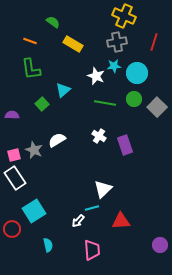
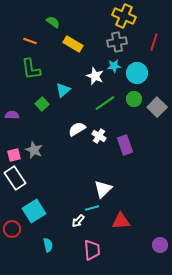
white star: moved 1 px left
green line: rotated 45 degrees counterclockwise
white semicircle: moved 20 px right, 11 px up
